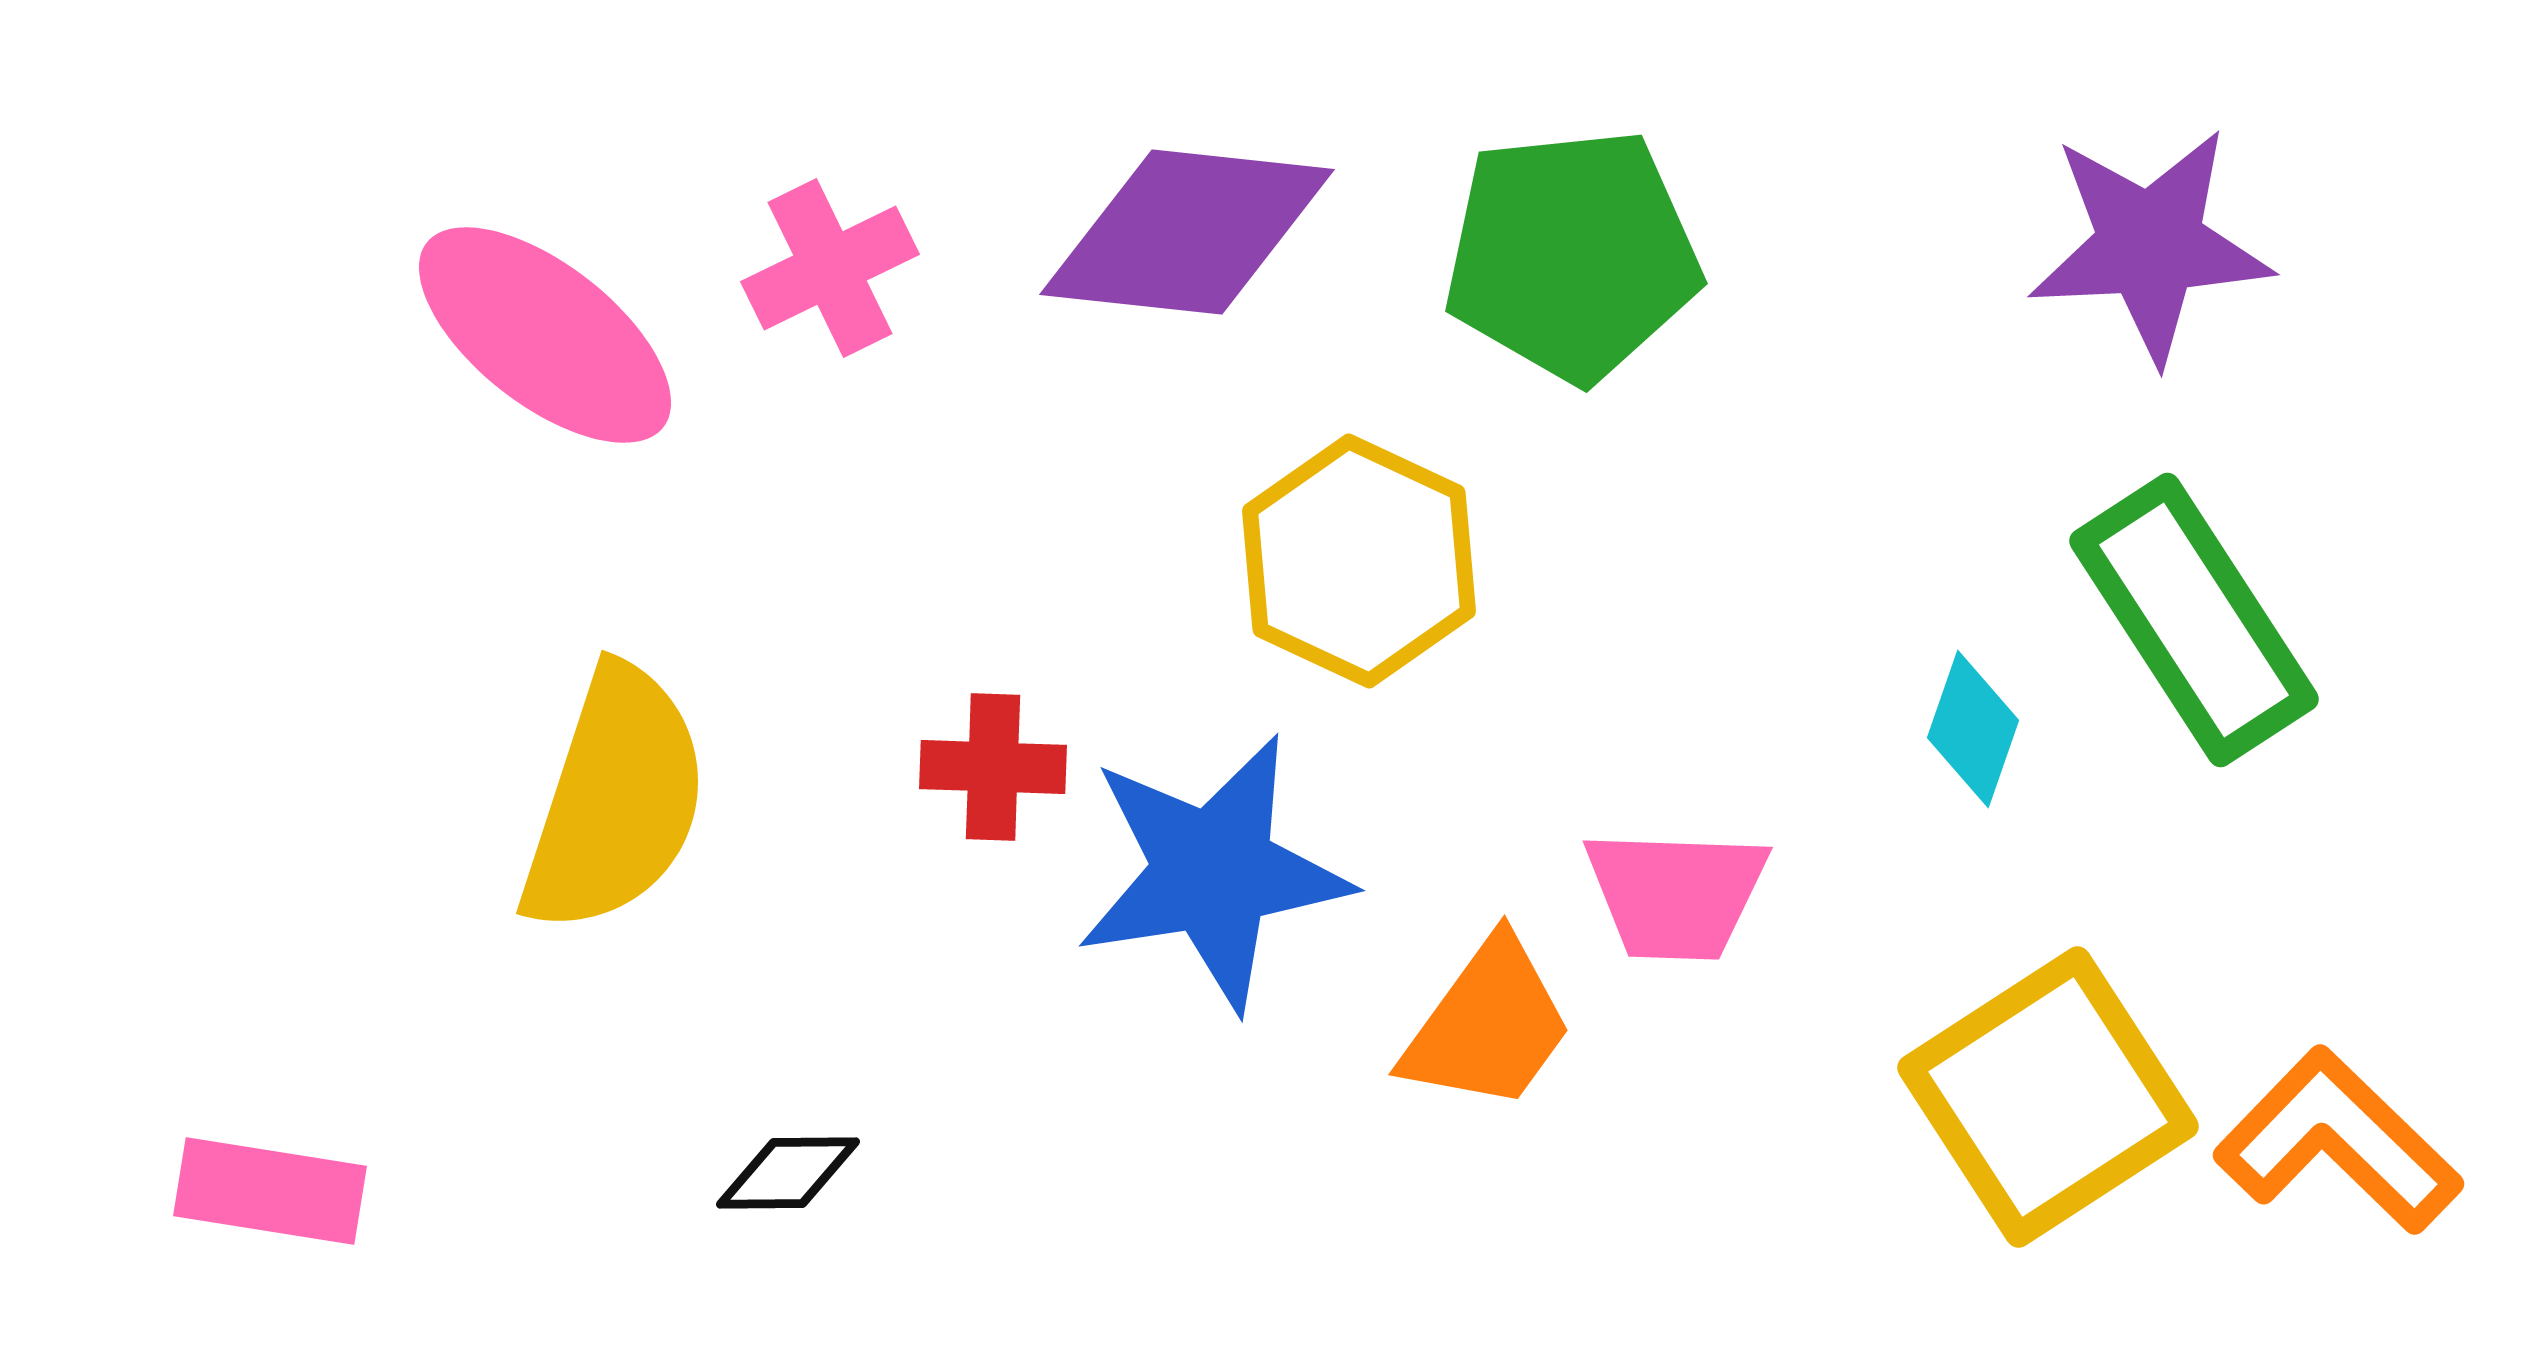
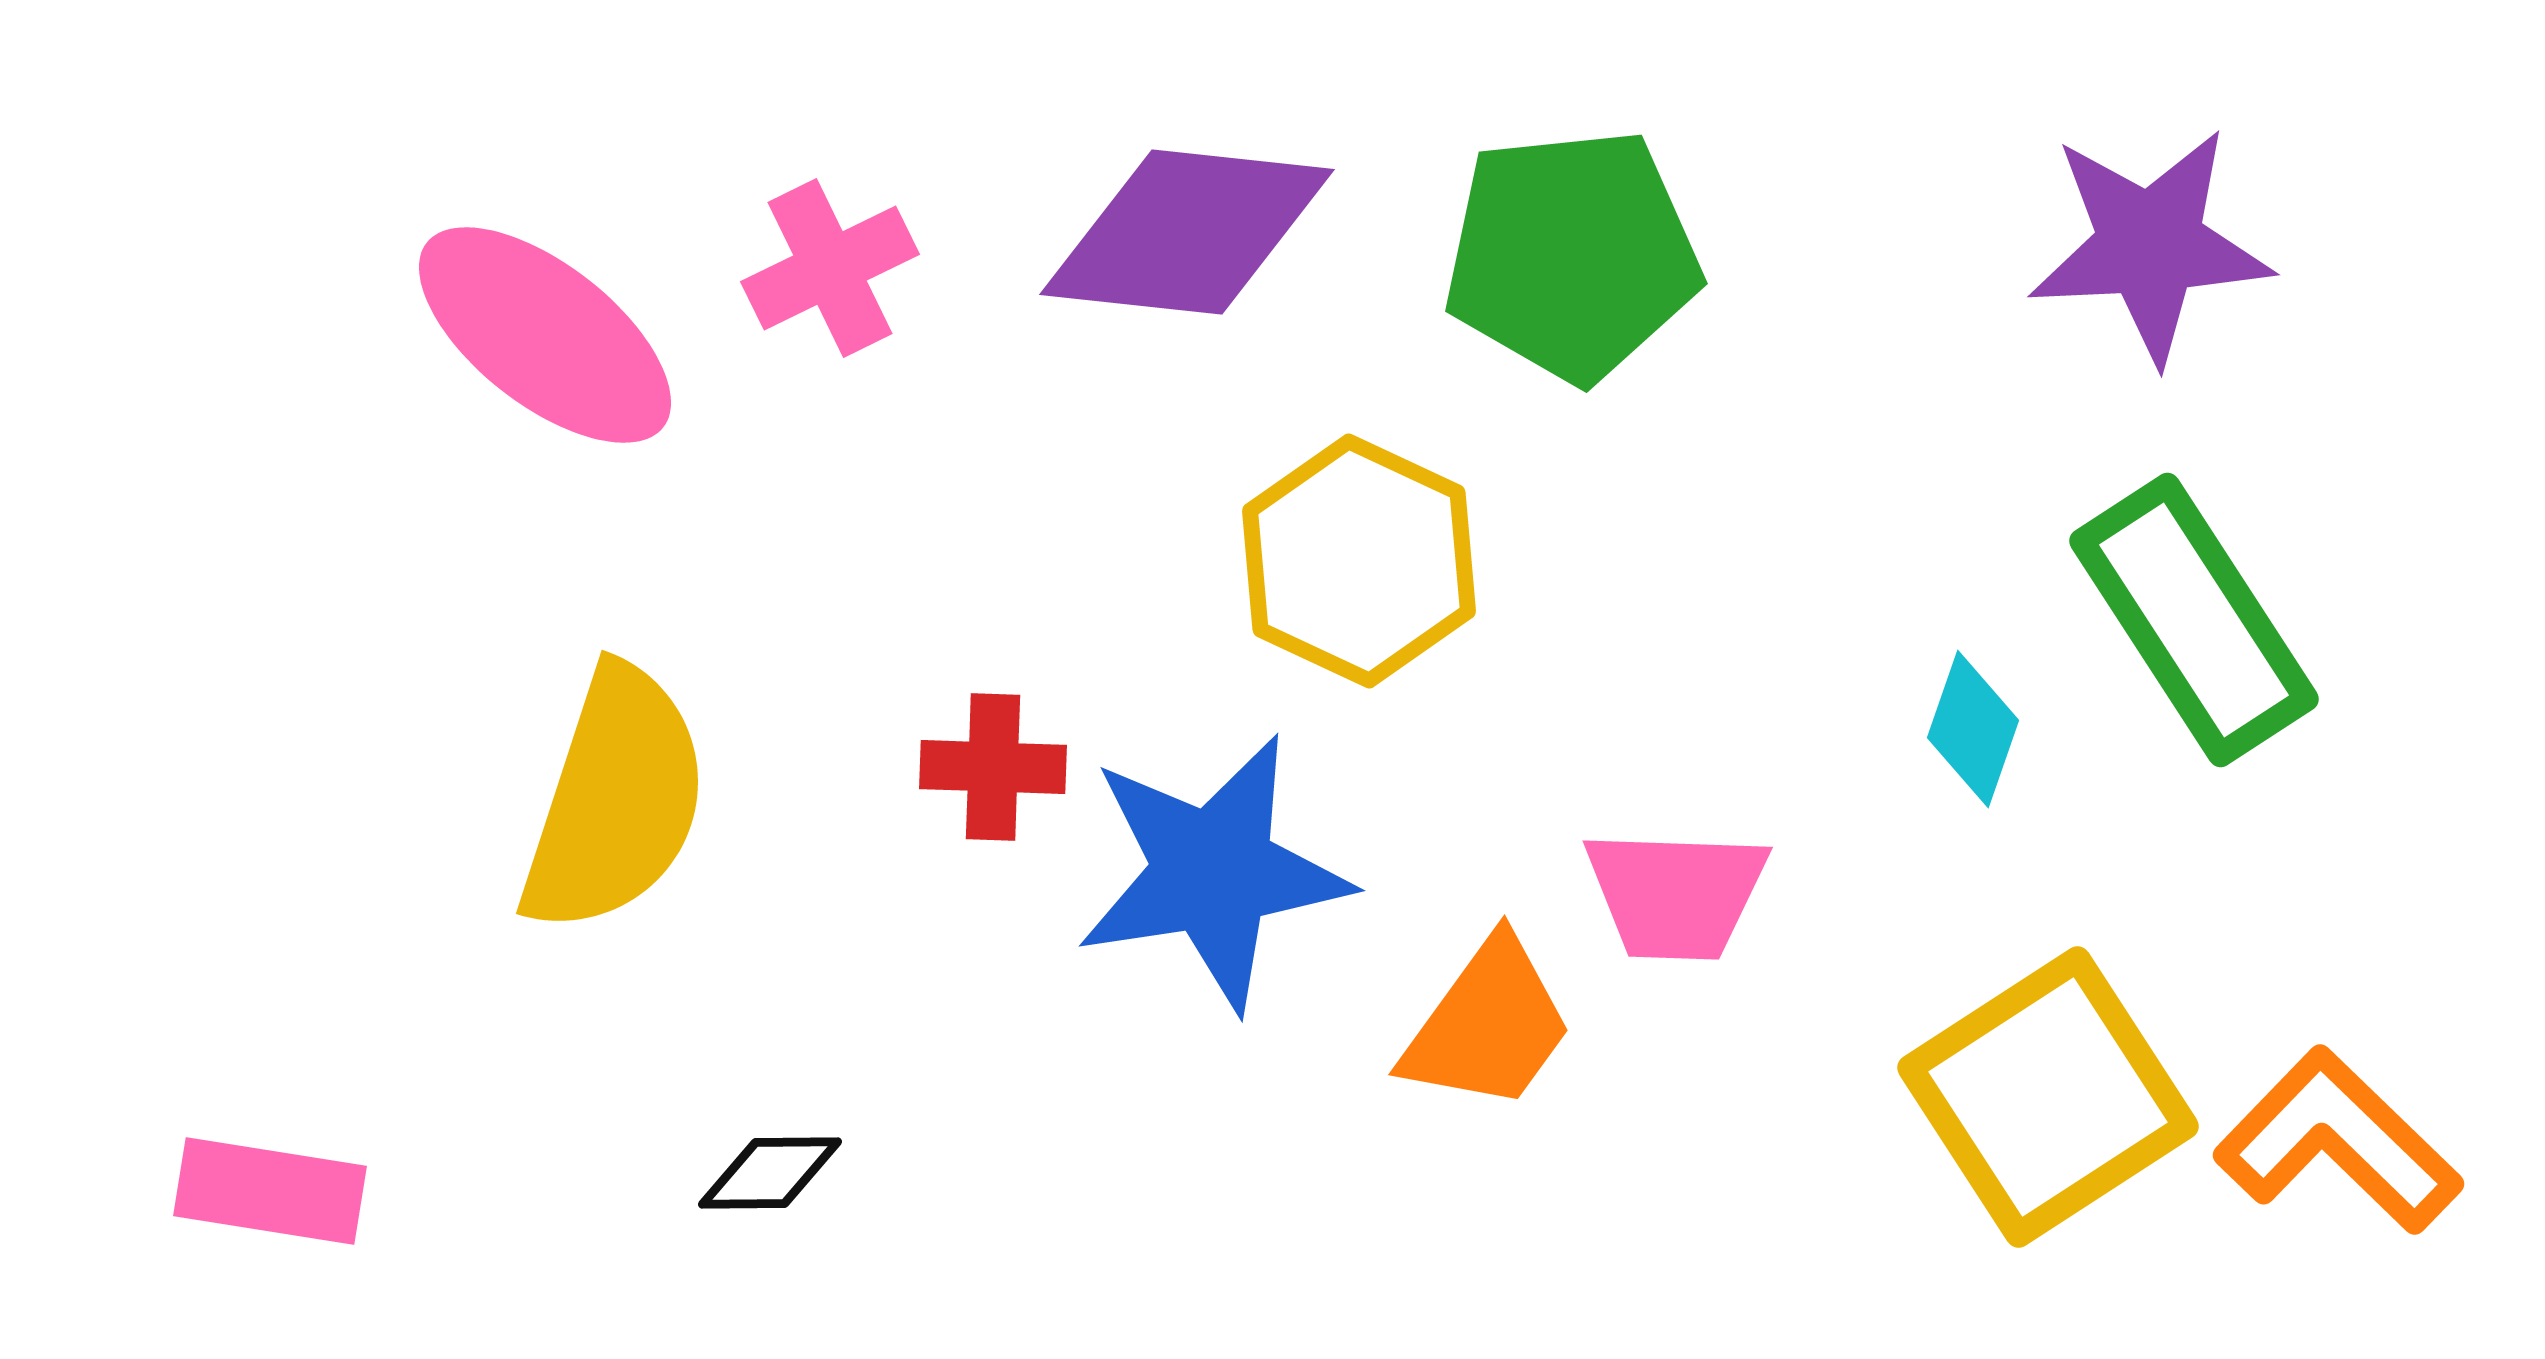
black diamond: moved 18 px left
